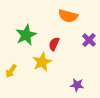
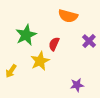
purple cross: moved 1 px down
yellow star: moved 2 px left, 1 px up
purple star: rotated 16 degrees counterclockwise
